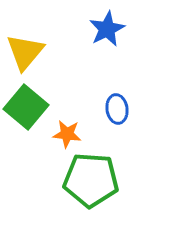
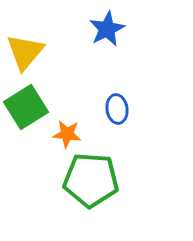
green square: rotated 18 degrees clockwise
